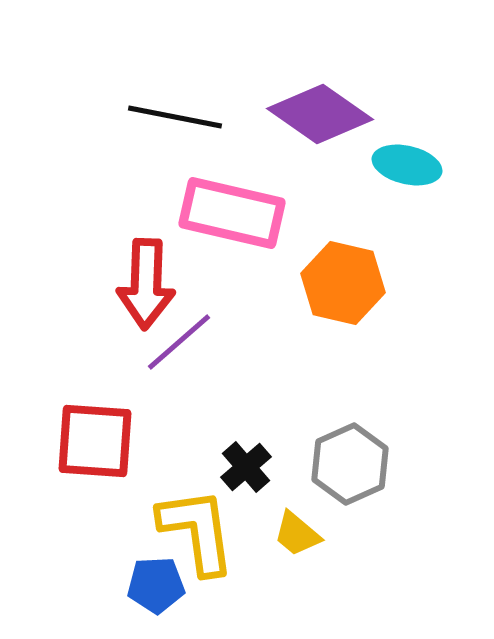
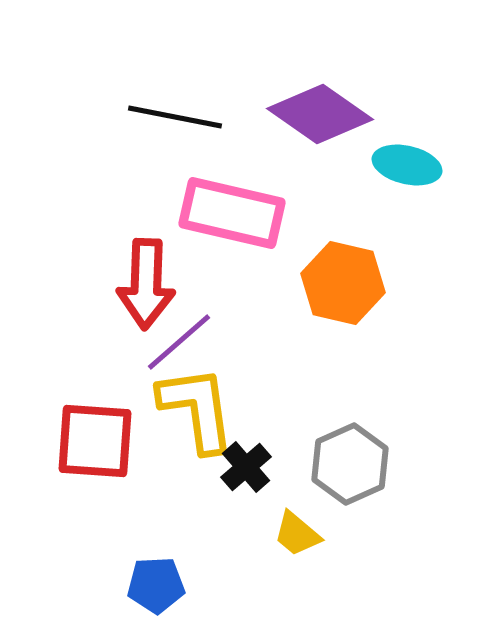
yellow L-shape: moved 122 px up
